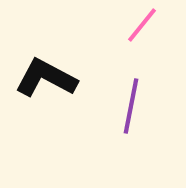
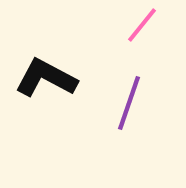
purple line: moved 2 px left, 3 px up; rotated 8 degrees clockwise
